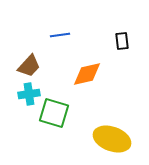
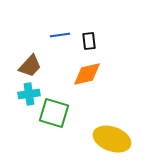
black rectangle: moved 33 px left
brown trapezoid: moved 1 px right
